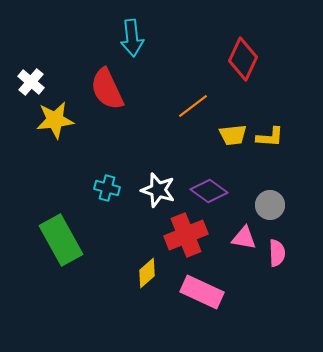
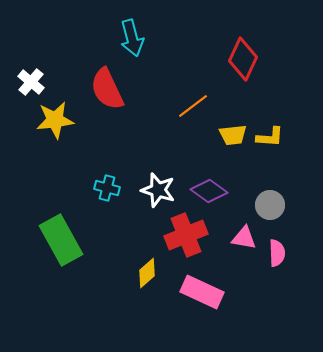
cyan arrow: rotated 9 degrees counterclockwise
